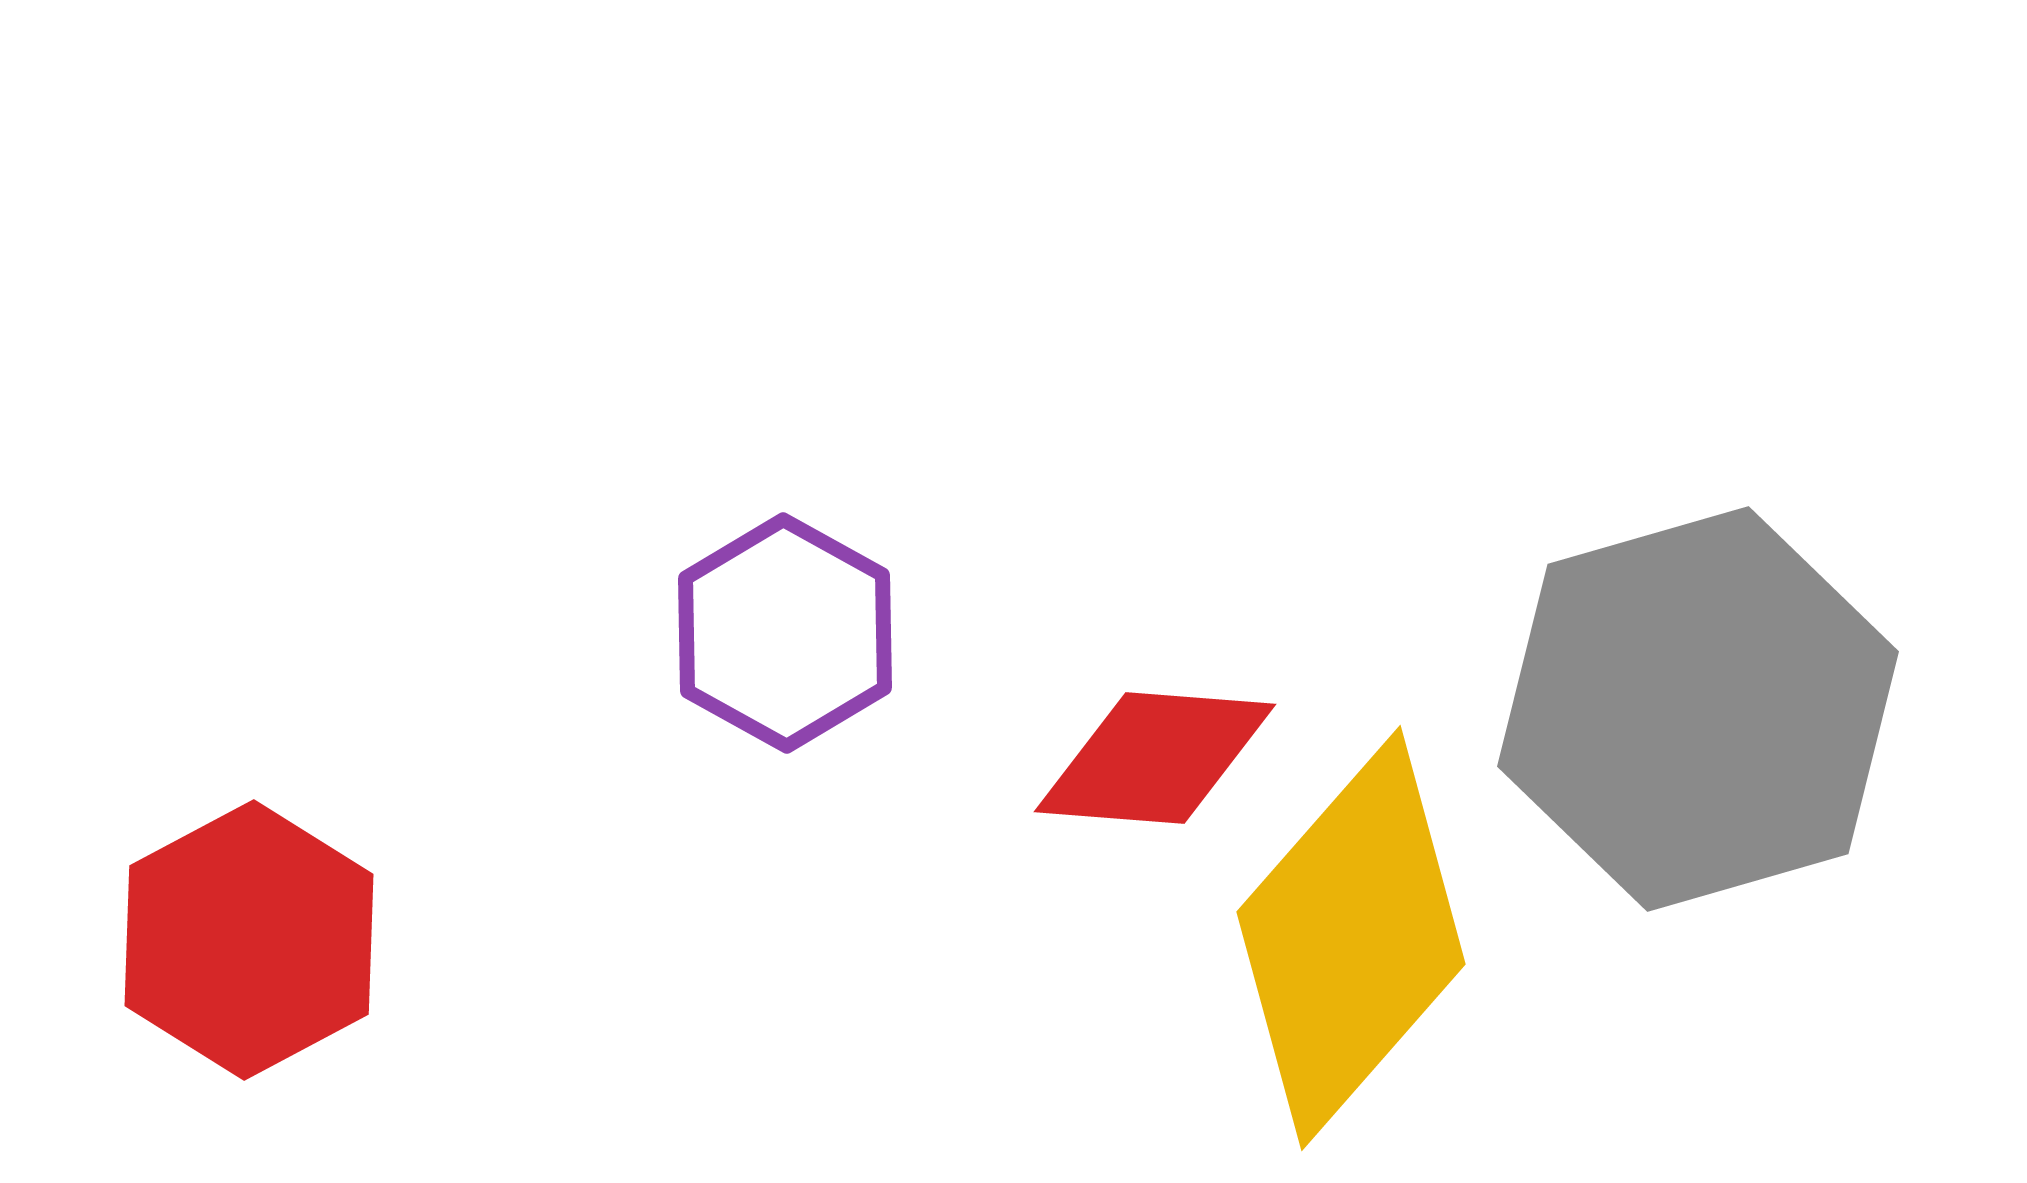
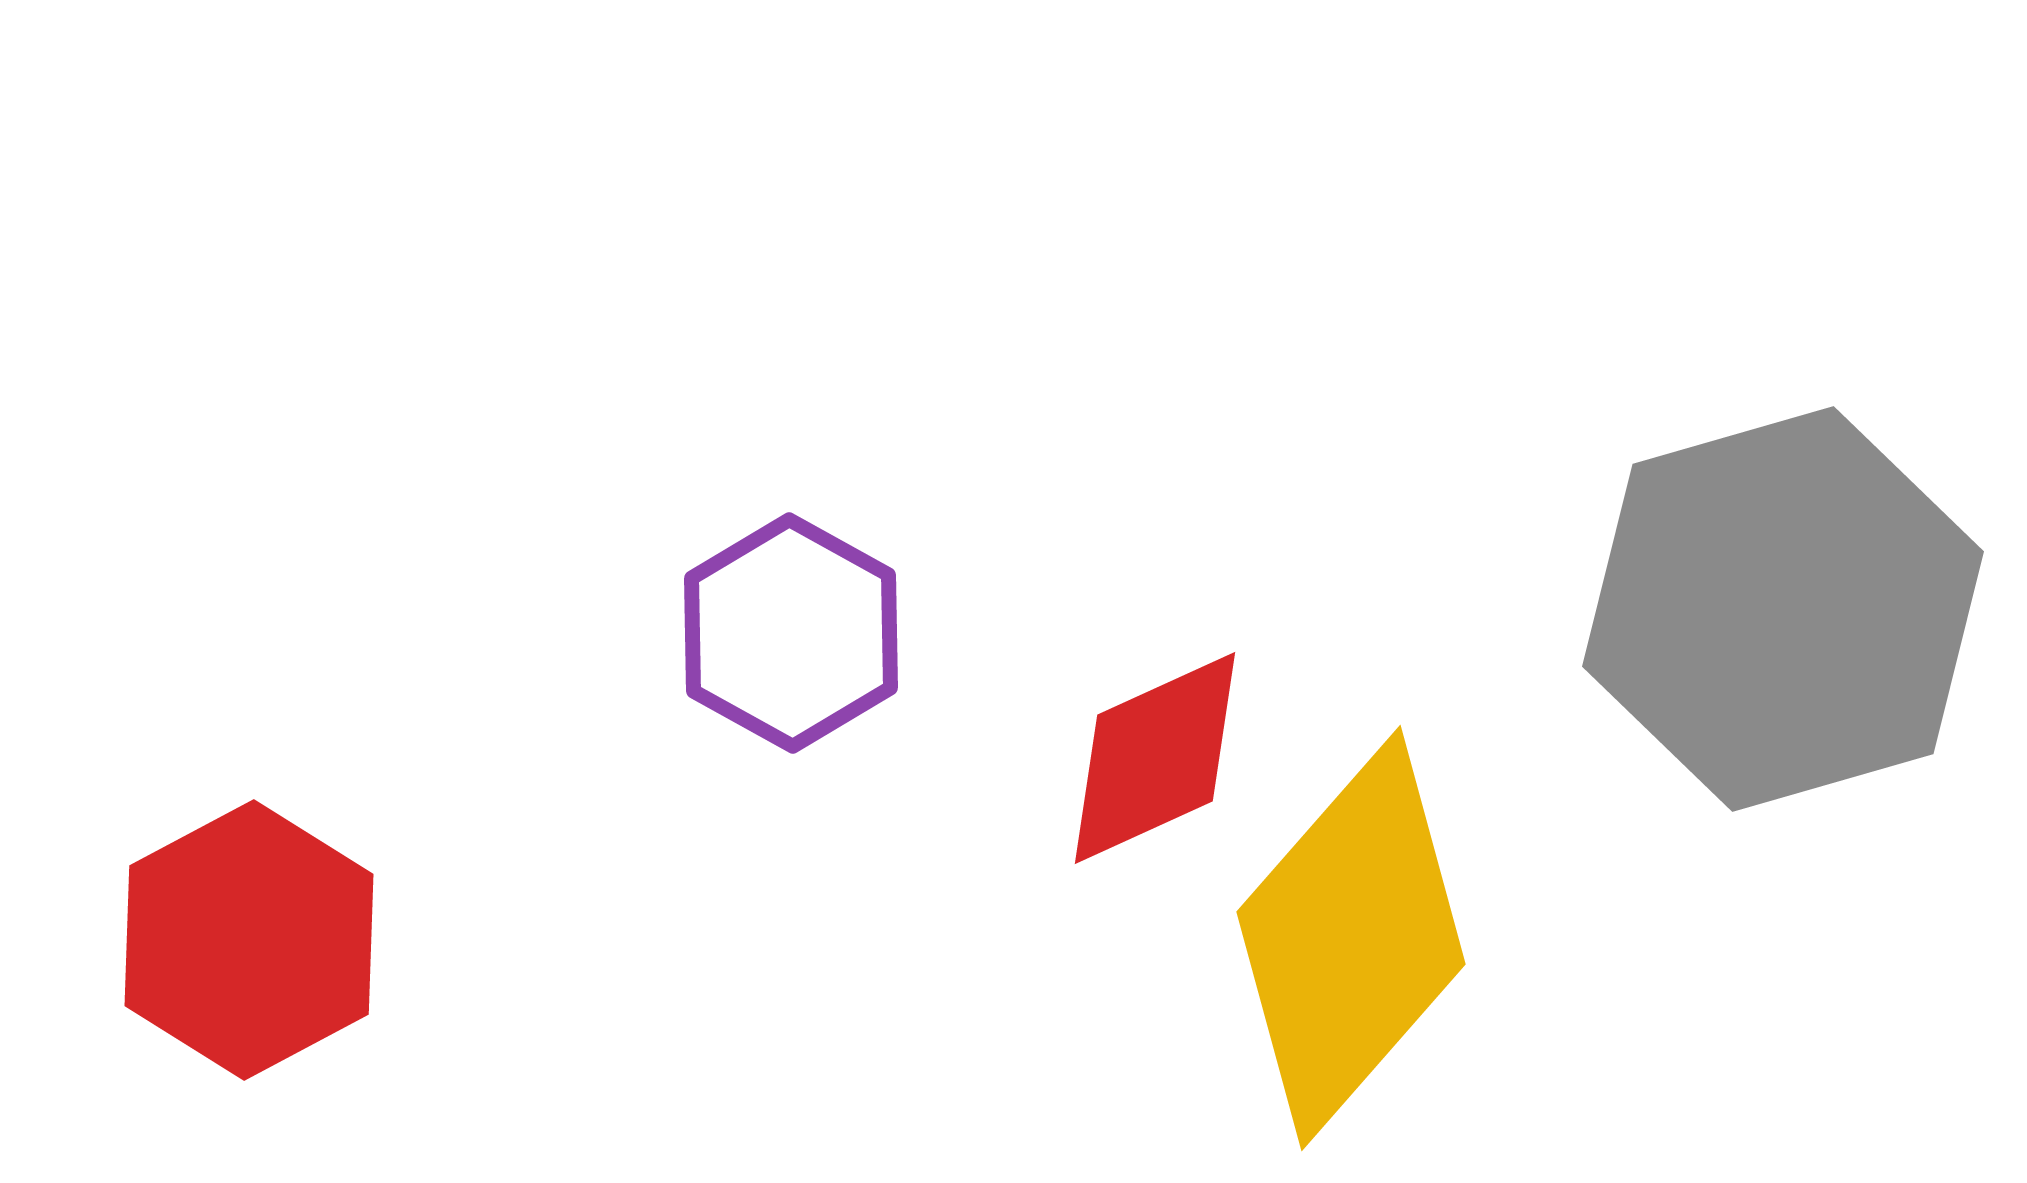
purple hexagon: moved 6 px right
gray hexagon: moved 85 px right, 100 px up
red diamond: rotated 29 degrees counterclockwise
